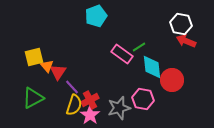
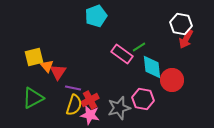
red arrow: moved 2 px up; rotated 84 degrees counterclockwise
purple line: moved 1 px right, 1 px down; rotated 35 degrees counterclockwise
pink star: rotated 24 degrees counterclockwise
